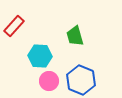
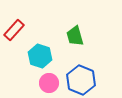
red rectangle: moved 4 px down
cyan hexagon: rotated 15 degrees clockwise
pink circle: moved 2 px down
